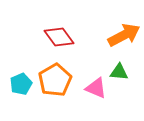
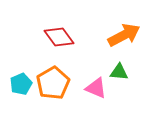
orange pentagon: moved 2 px left, 3 px down
